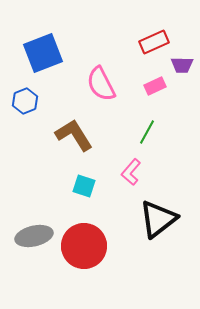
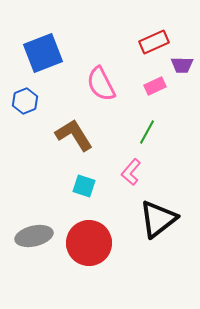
red circle: moved 5 px right, 3 px up
